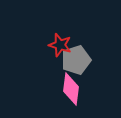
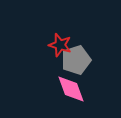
pink diamond: rotated 28 degrees counterclockwise
